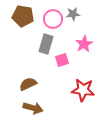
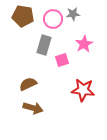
gray rectangle: moved 2 px left, 1 px down
